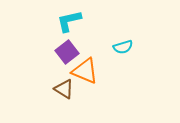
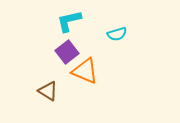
cyan semicircle: moved 6 px left, 13 px up
brown triangle: moved 16 px left, 2 px down
